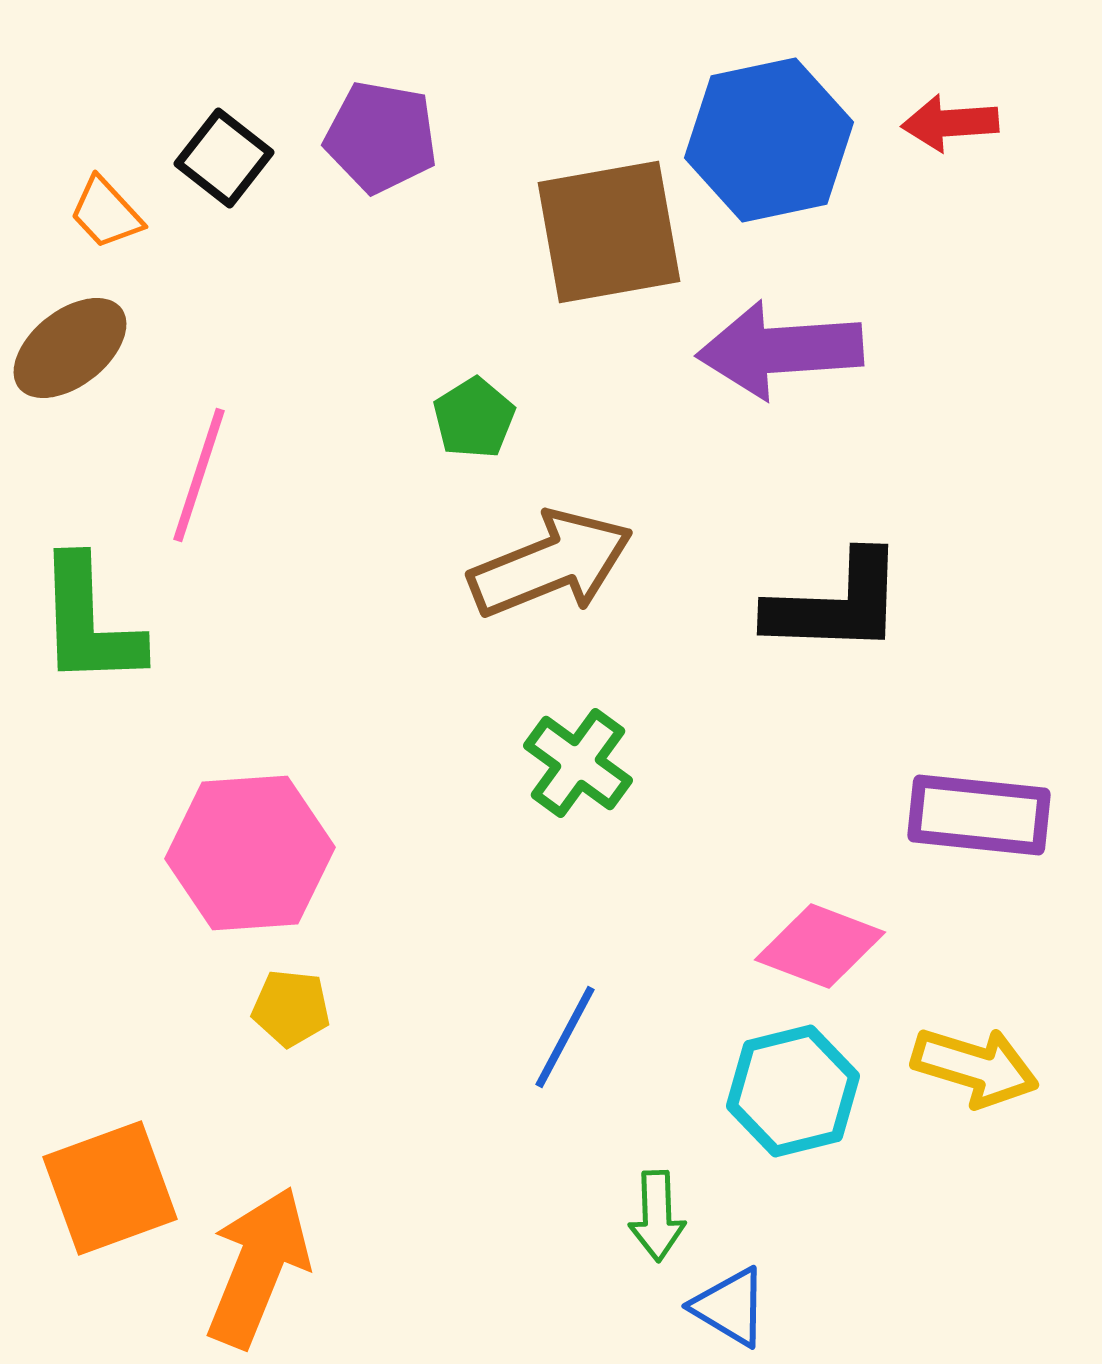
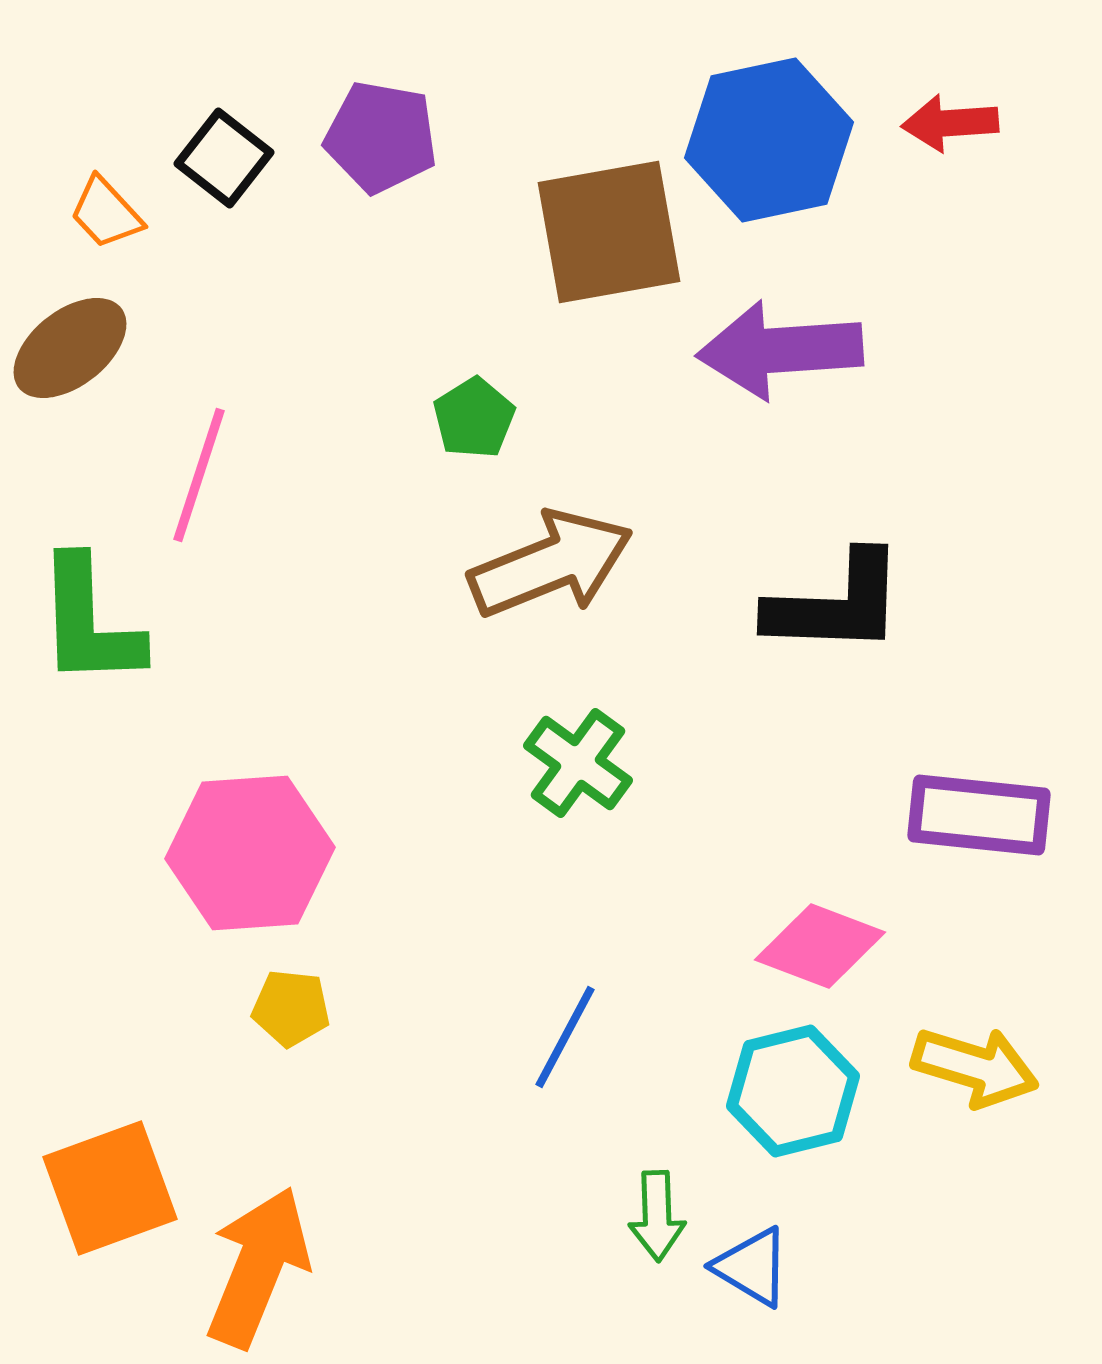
blue triangle: moved 22 px right, 40 px up
